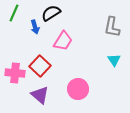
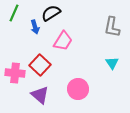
cyan triangle: moved 2 px left, 3 px down
red square: moved 1 px up
